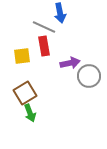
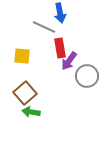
red rectangle: moved 16 px right, 2 px down
yellow square: rotated 12 degrees clockwise
purple arrow: moved 1 px left, 2 px up; rotated 138 degrees clockwise
gray circle: moved 2 px left
brown square: rotated 10 degrees counterclockwise
green arrow: moved 1 px right, 1 px up; rotated 120 degrees clockwise
